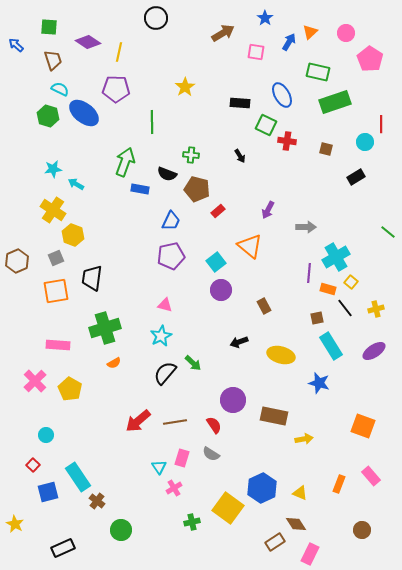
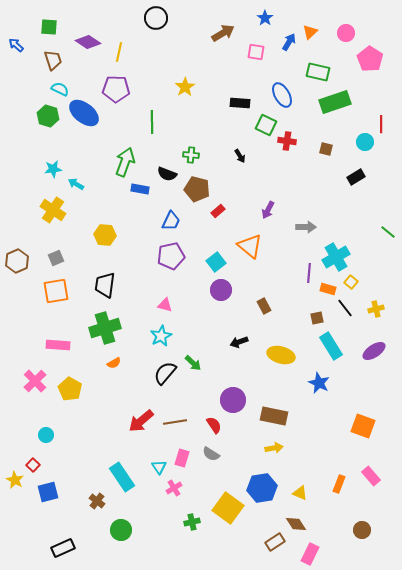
yellow hexagon at (73, 235): moved 32 px right; rotated 15 degrees counterclockwise
black trapezoid at (92, 278): moved 13 px right, 7 px down
blue star at (319, 383): rotated 10 degrees clockwise
red arrow at (138, 421): moved 3 px right
yellow arrow at (304, 439): moved 30 px left, 9 px down
cyan rectangle at (78, 477): moved 44 px right
blue hexagon at (262, 488): rotated 16 degrees clockwise
yellow star at (15, 524): moved 44 px up
